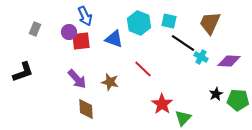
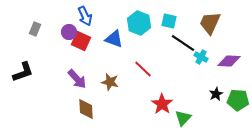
red square: rotated 30 degrees clockwise
